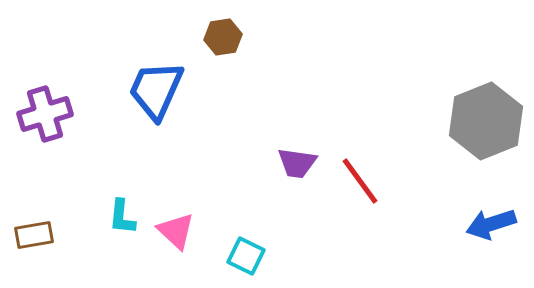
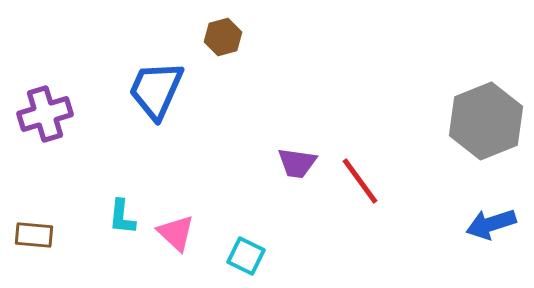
brown hexagon: rotated 6 degrees counterclockwise
pink triangle: moved 2 px down
brown rectangle: rotated 15 degrees clockwise
